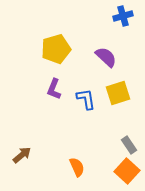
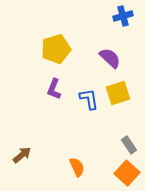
purple semicircle: moved 4 px right, 1 px down
blue L-shape: moved 3 px right
orange square: moved 2 px down
